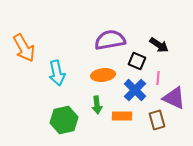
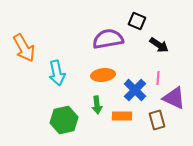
purple semicircle: moved 2 px left, 1 px up
black square: moved 40 px up
